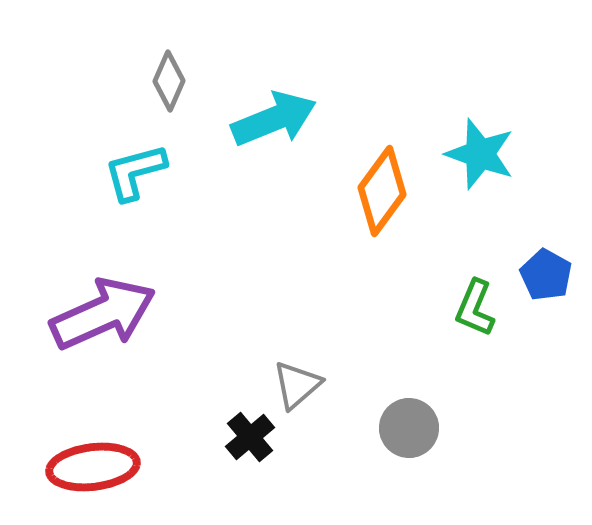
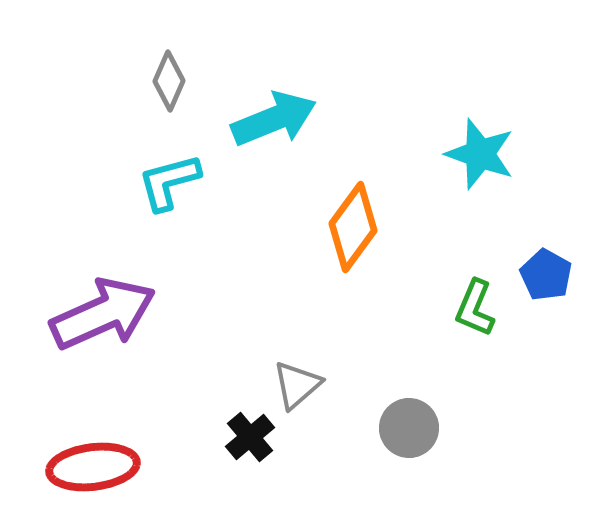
cyan L-shape: moved 34 px right, 10 px down
orange diamond: moved 29 px left, 36 px down
